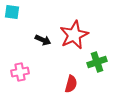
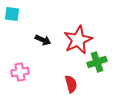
cyan square: moved 2 px down
red star: moved 4 px right, 5 px down
red semicircle: rotated 30 degrees counterclockwise
